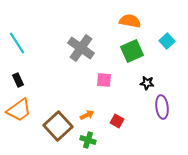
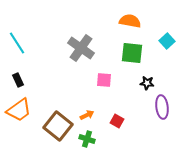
green square: moved 2 px down; rotated 30 degrees clockwise
brown square: rotated 8 degrees counterclockwise
green cross: moved 1 px left, 1 px up
